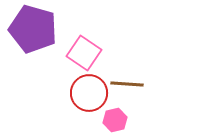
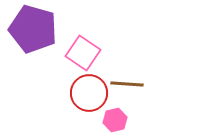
pink square: moved 1 px left
